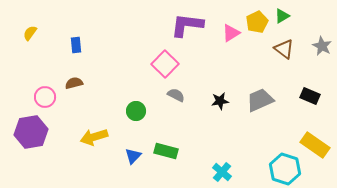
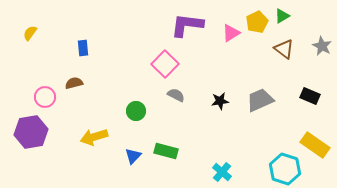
blue rectangle: moved 7 px right, 3 px down
